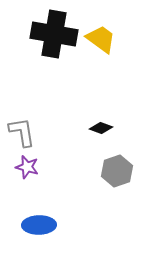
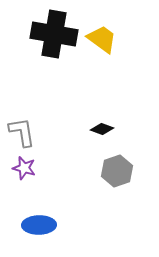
yellow trapezoid: moved 1 px right
black diamond: moved 1 px right, 1 px down
purple star: moved 3 px left, 1 px down
